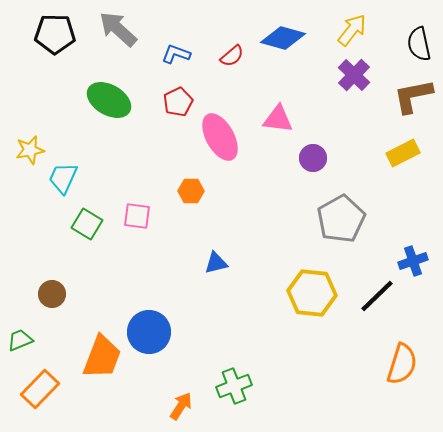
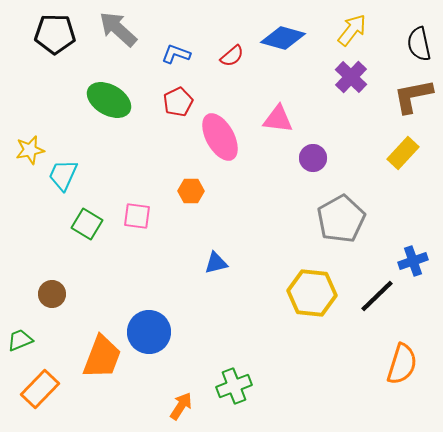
purple cross: moved 3 px left, 2 px down
yellow rectangle: rotated 20 degrees counterclockwise
cyan trapezoid: moved 3 px up
